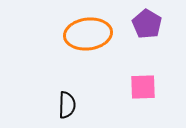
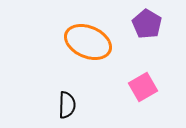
orange ellipse: moved 8 px down; rotated 30 degrees clockwise
pink square: rotated 28 degrees counterclockwise
